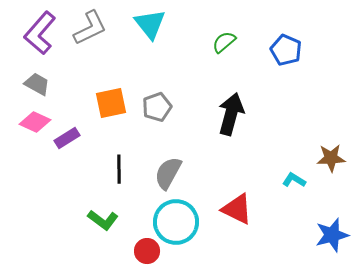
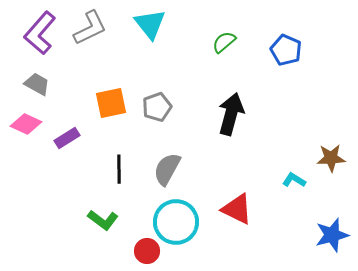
pink diamond: moved 9 px left, 2 px down
gray semicircle: moved 1 px left, 4 px up
